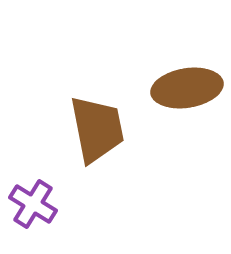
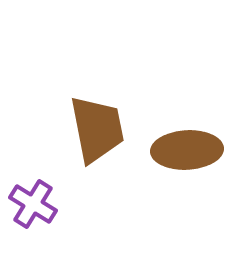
brown ellipse: moved 62 px down; rotated 6 degrees clockwise
